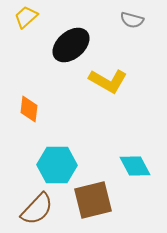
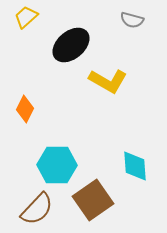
orange diamond: moved 4 px left; rotated 20 degrees clockwise
cyan diamond: rotated 24 degrees clockwise
brown square: rotated 21 degrees counterclockwise
